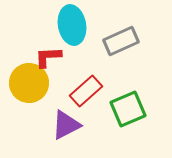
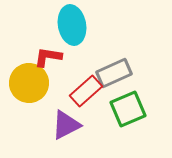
gray rectangle: moved 7 px left, 32 px down
red L-shape: rotated 12 degrees clockwise
